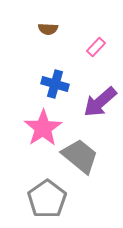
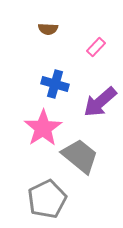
gray pentagon: rotated 9 degrees clockwise
